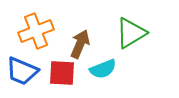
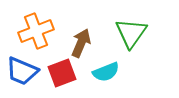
green triangle: rotated 24 degrees counterclockwise
brown arrow: moved 1 px right, 1 px up
cyan semicircle: moved 3 px right, 3 px down
red square: rotated 24 degrees counterclockwise
